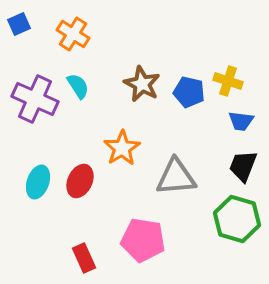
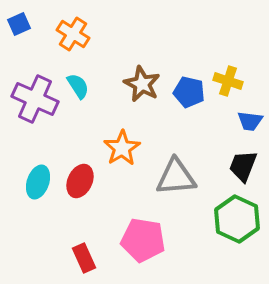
blue trapezoid: moved 9 px right
green hexagon: rotated 9 degrees clockwise
